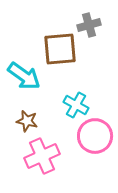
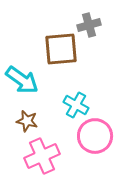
brown square: moved 1 px right
cyan arrow: moved 2 px left, 4 px down
